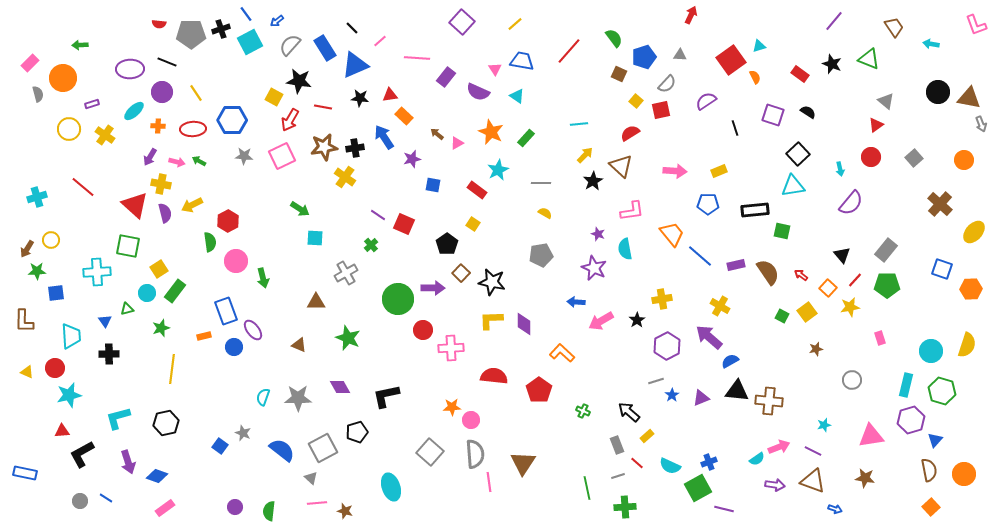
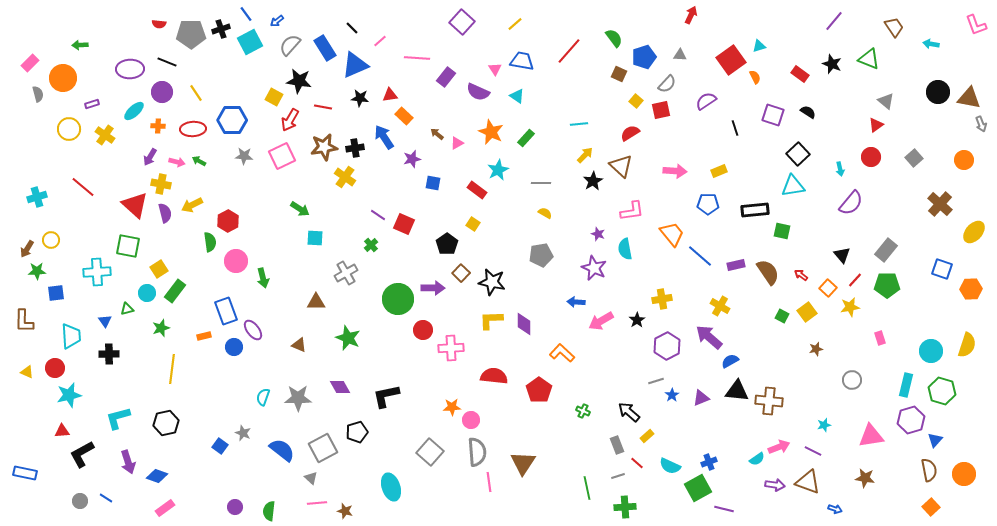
blue square at (433, 185): moved 2 px up
gray semicircle at (475, 454): moved 2 px right, 2 px up
brown triangle at (813, 481): moved 5 px left, 1 px down
